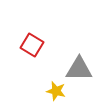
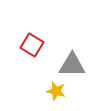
gray triangle: moved 7 px left, 4 px up
